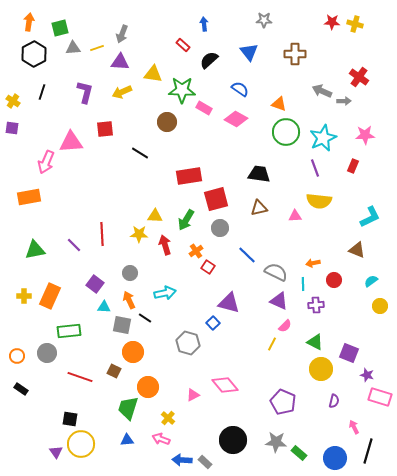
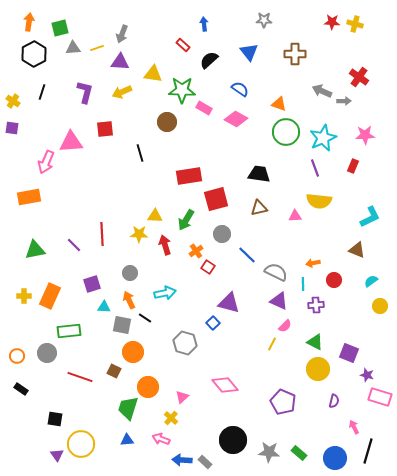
black line at (140, 153): rotated 42 degrees clockwise
gray circle at (220, 228): moved 2 px right, 6 px down
purple square at (95, 284): moved 3 px left; rotated 36 degrees clockwise
gray hexagon at (188, 343): moved 3 px left
yellow circle at (321, 369): moved 3 px left
pink triangle at (193, 395): moved 11 px left, 2 px down; rotated 16 degrees counterclockwise
yellow cross at (168, 418): moved 3 px right
black square at (70, 419): moved 15 px left
gray star at (276, 442): moved 7 px left, 10 px down
purple triangle at (56, 452): moved 1 px right, 3 px down
